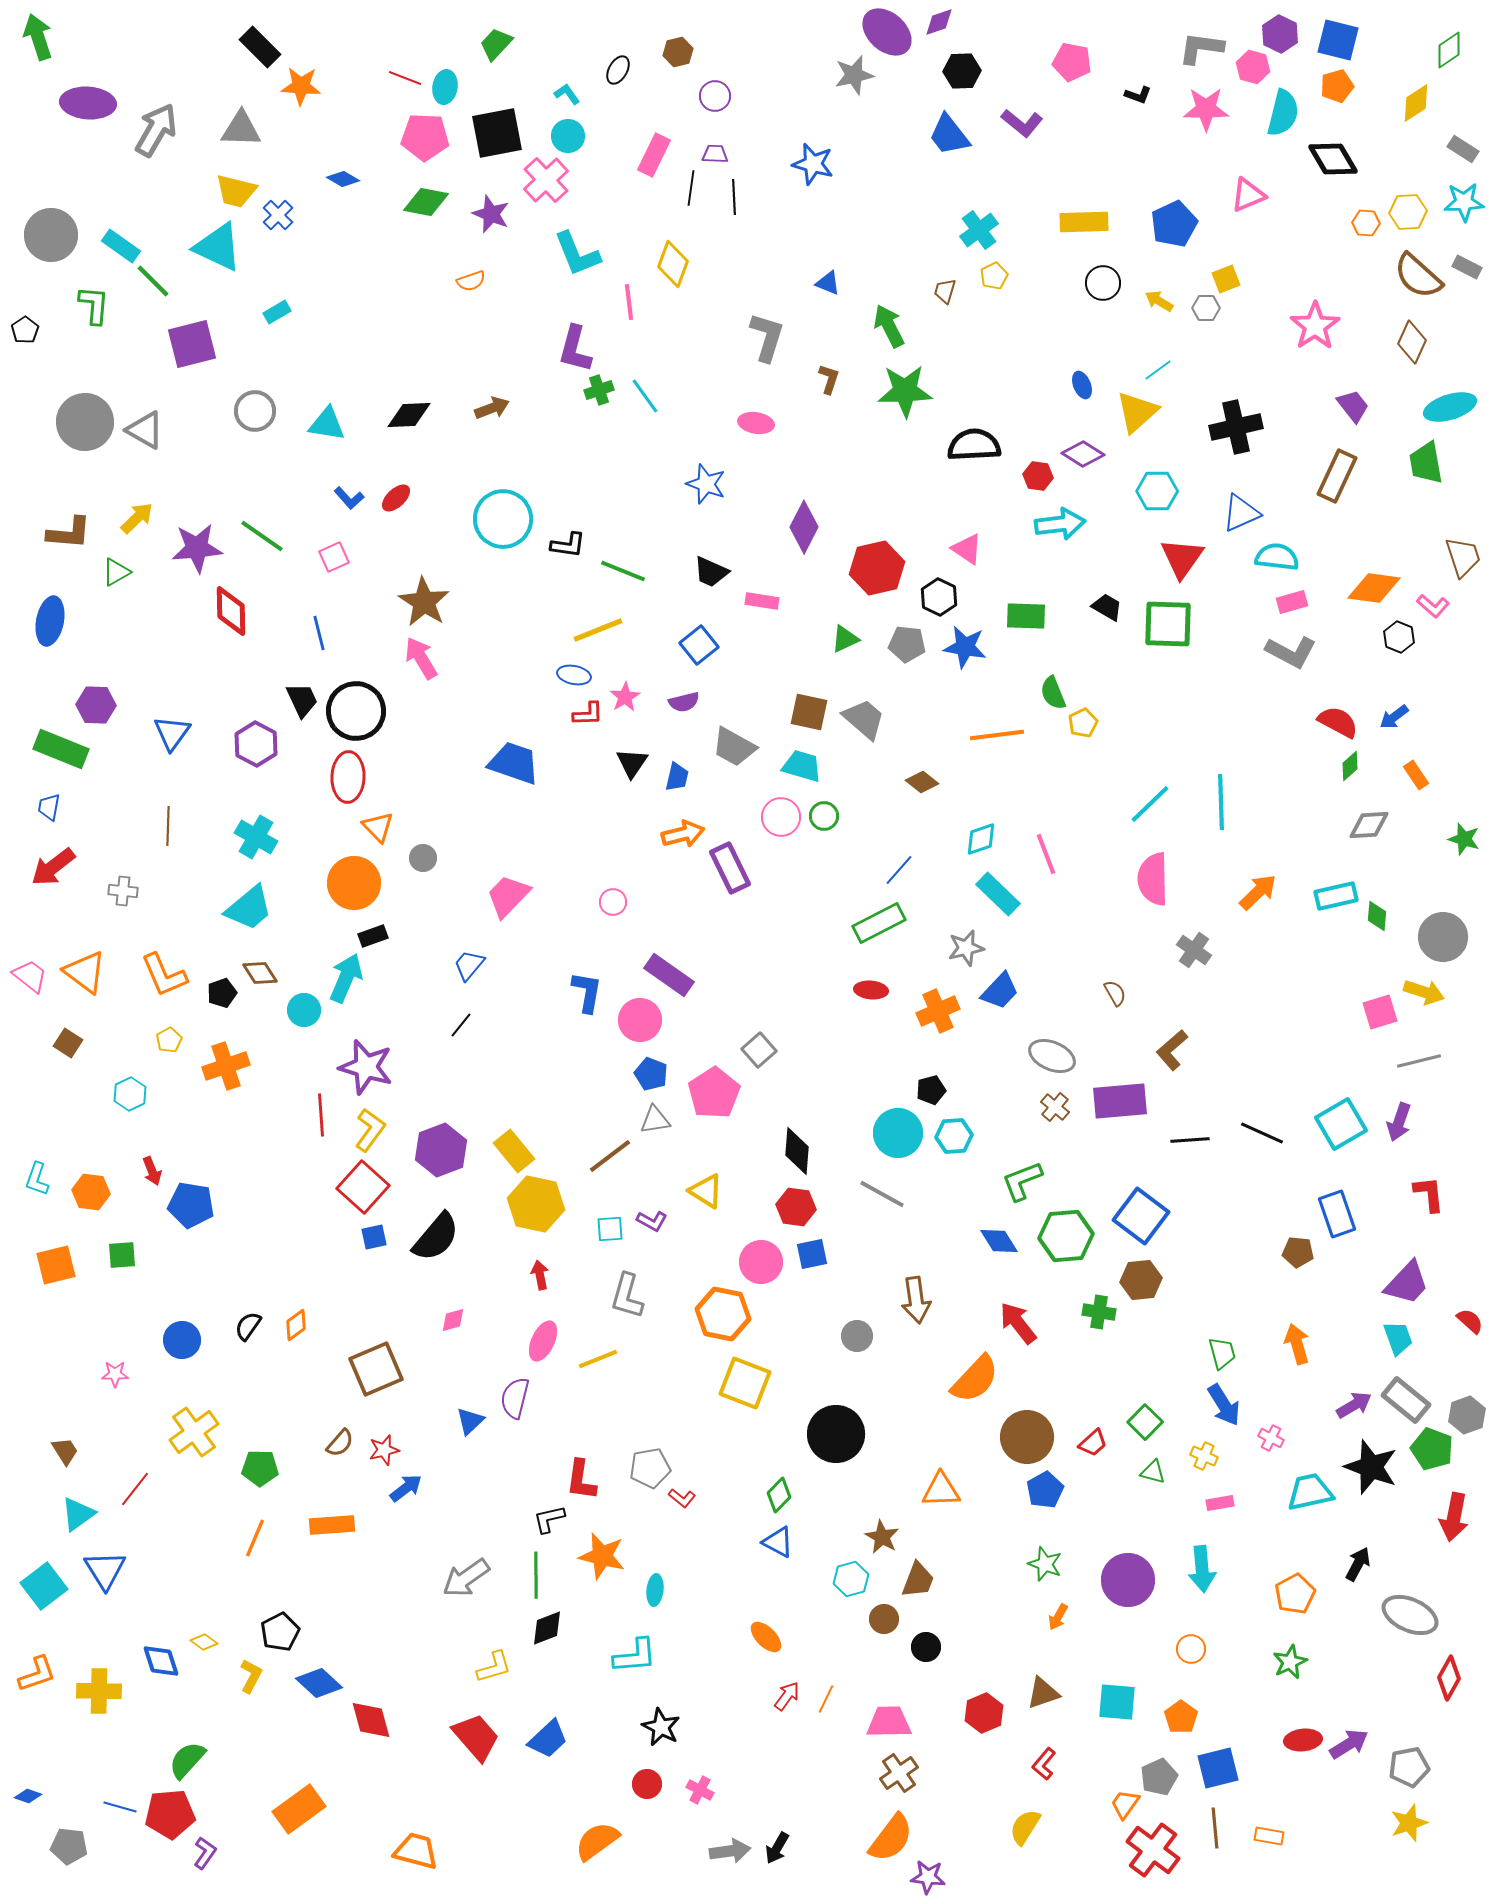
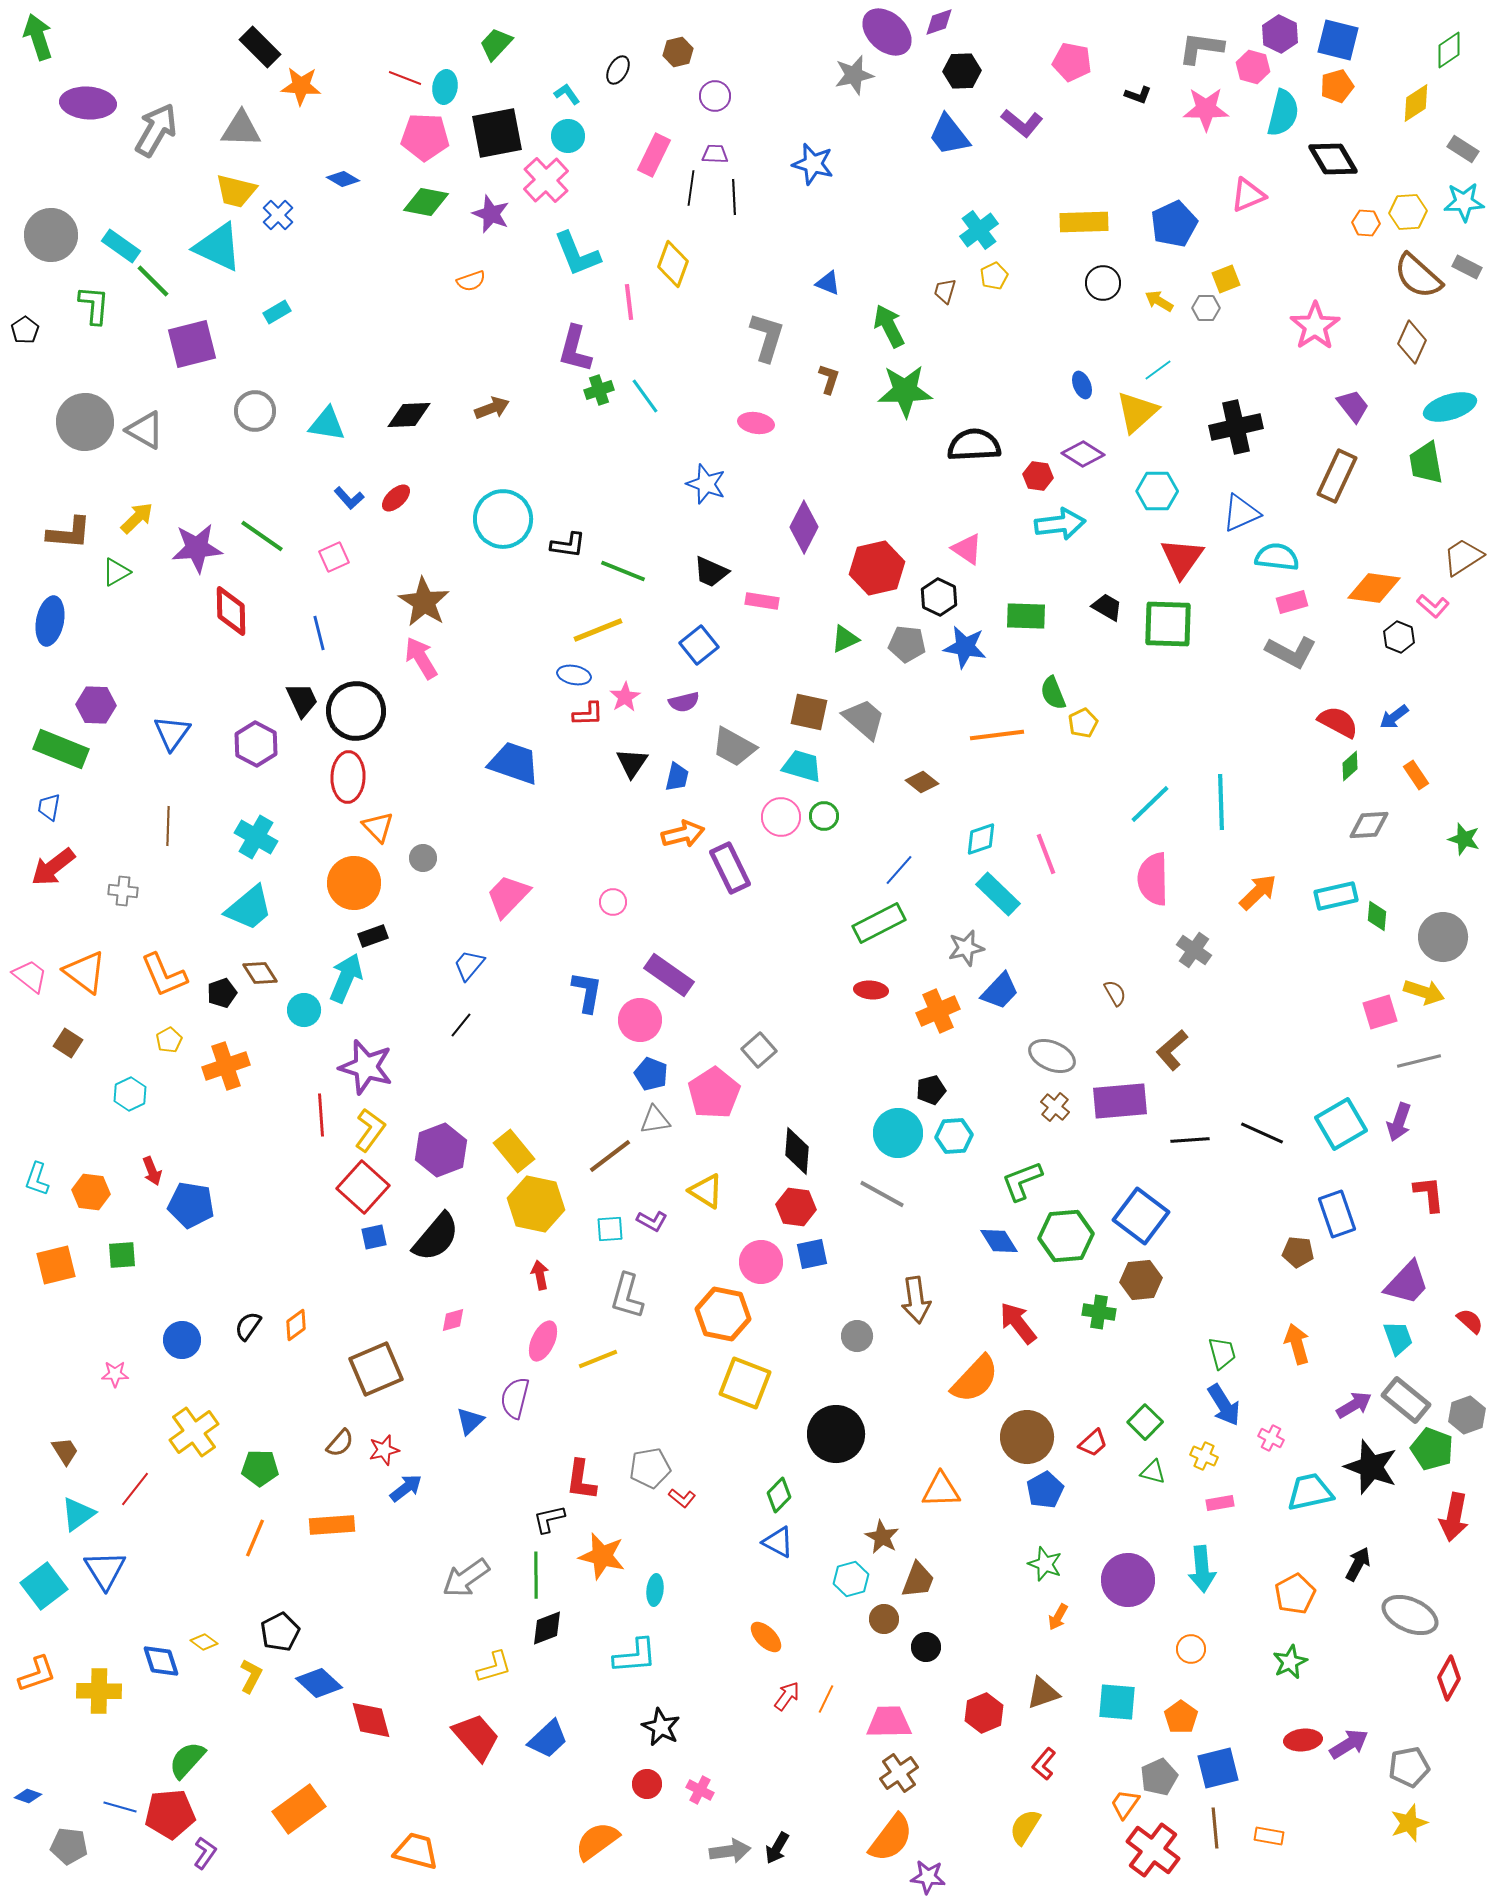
brown trapezoid at (1463, 557): rotated 105 degrees counterclockwise
